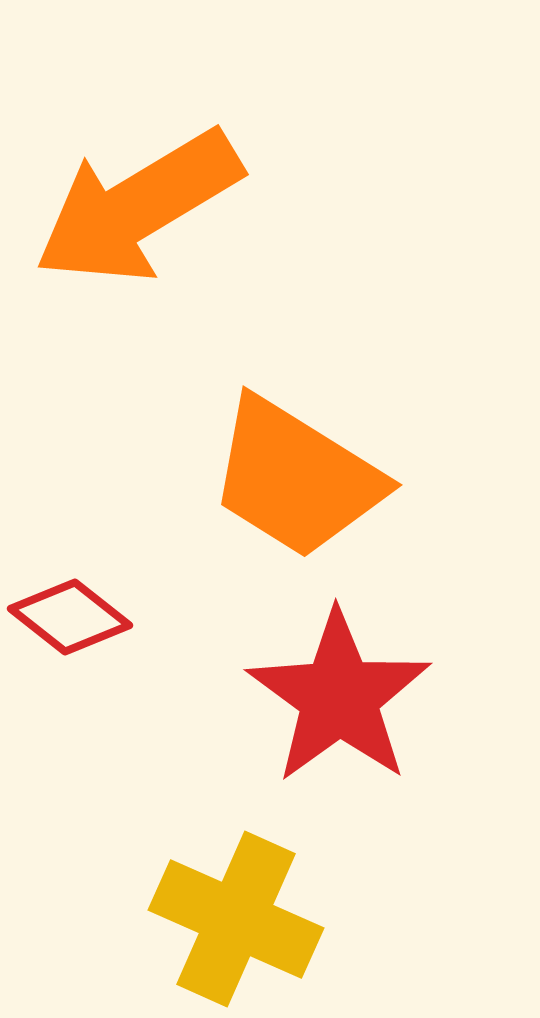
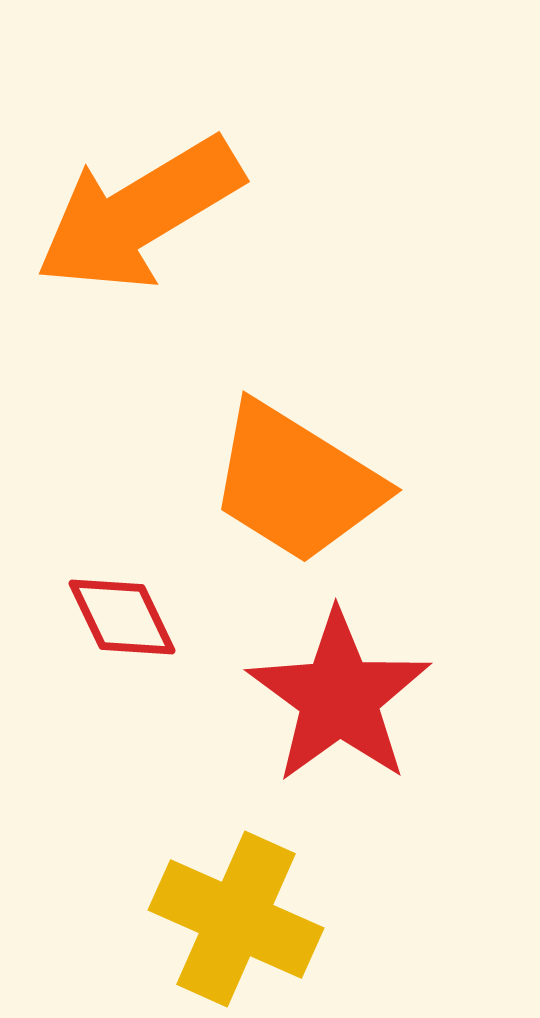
orange arrow: moved 1 px right, 7 px down
orange trapezoid: moved 5 px down
red diamond: moved 52 px right; rotated 26 degrees clockwise
